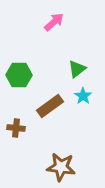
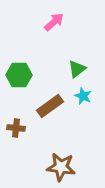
cyan star: rotated 12 degrees counterclockwise
